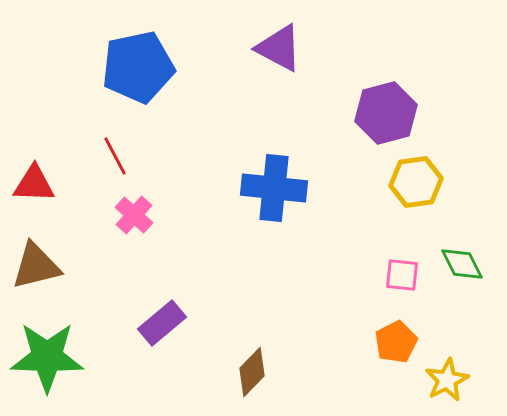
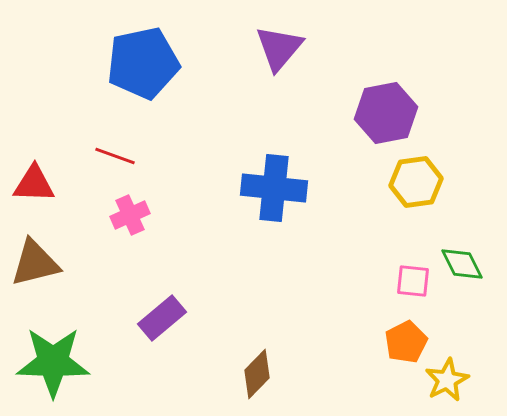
purple triangle: rotated 42 degrees clockwise
blue pentagon: moved 5 px right, 4 px up
purple hexagon: rotated 4 degrees clockwise
red line: rotated 42 degrees counterclockwise
pink cross: moved 4 px left; rotated 24 degrees clockwise
brown triangle: moved 1 px left, 3 px up
pink square: moved 11 px right, 6 px down
purple rectangle: moved 5 px up
orange pentagon: moved 10 px right
green star: moved 6 px right, 5 px down
brown diamond: moved 5 px right, 2 px down
